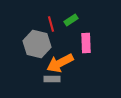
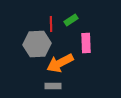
red line: rotated 14 degrees clockwise
gray hexagon: rotated 16 degrees counterclockwise
gray rectangle: moved 1 px right, 7 px down
